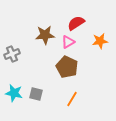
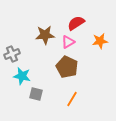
cyan star: moved 8 px right, 17 px up
